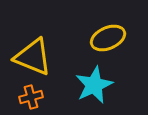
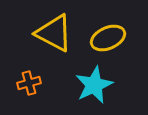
yellow triangle: moved 21 px right, 24 px up; rotated 6 degrees clockwise
orange cross: moved 2 px left, 14 px up
